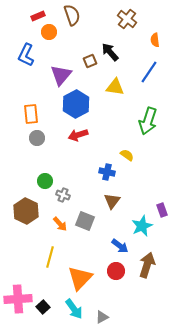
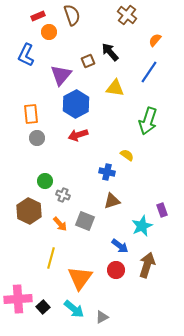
brown cross: moved 4 px up
orange semicircle: rotated 48 degrees clockwise
brown square: moved 2 px left
yellow triangle: moved 1 px down
brown triangle: rotated 36 degrees clockwise
brown hexagon: moved 3 px right
yellow line: moved 1 px right, 1 px down
red circle: moved 1 px up
orange triangle: rotated 8 degrees counterclockwise
cyan arrow: rotated 15 degrees counterclockwise
